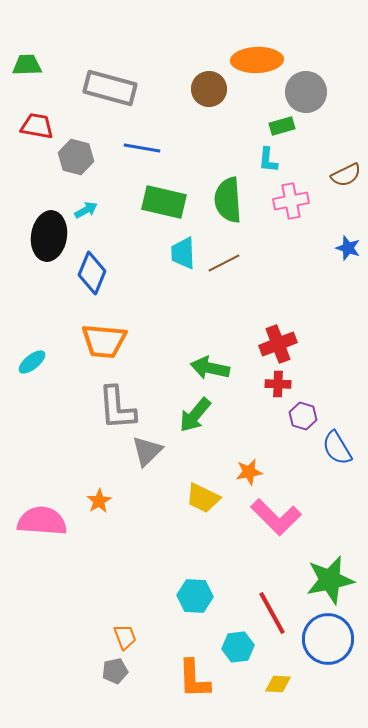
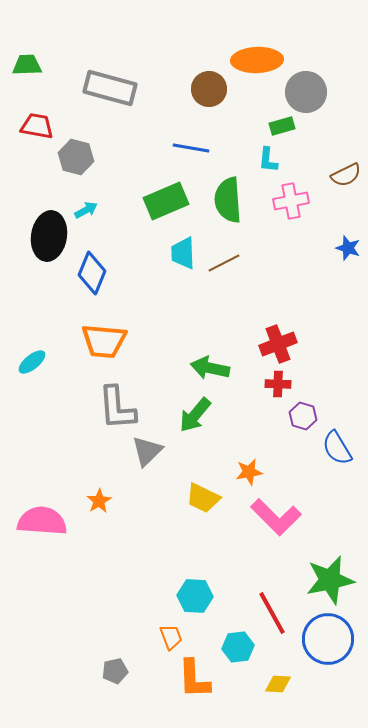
blue line at (142, 148): moved 49 px right
green rectangle at (164, 202): moved 2 px right, 1 px up; rotated 36 degrees counterclockwise
orange trapezoid at (125, 637): moved 46 px right
